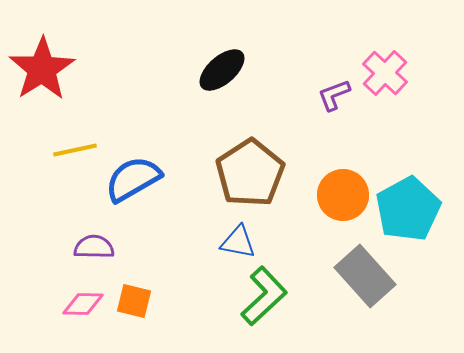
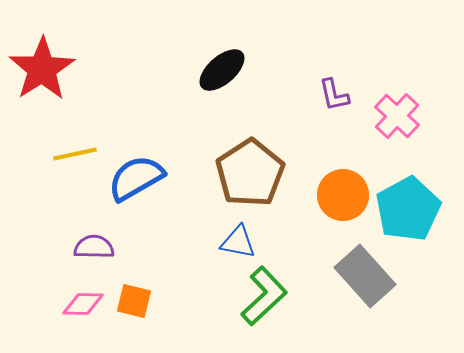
pink cross: moved 12 px right, 43 px down
purple L-shape: rotated 81 degrees counterclockwise
yellow line: moved 4 px down
blue semicircle: moved 3 px right, 1 px up
